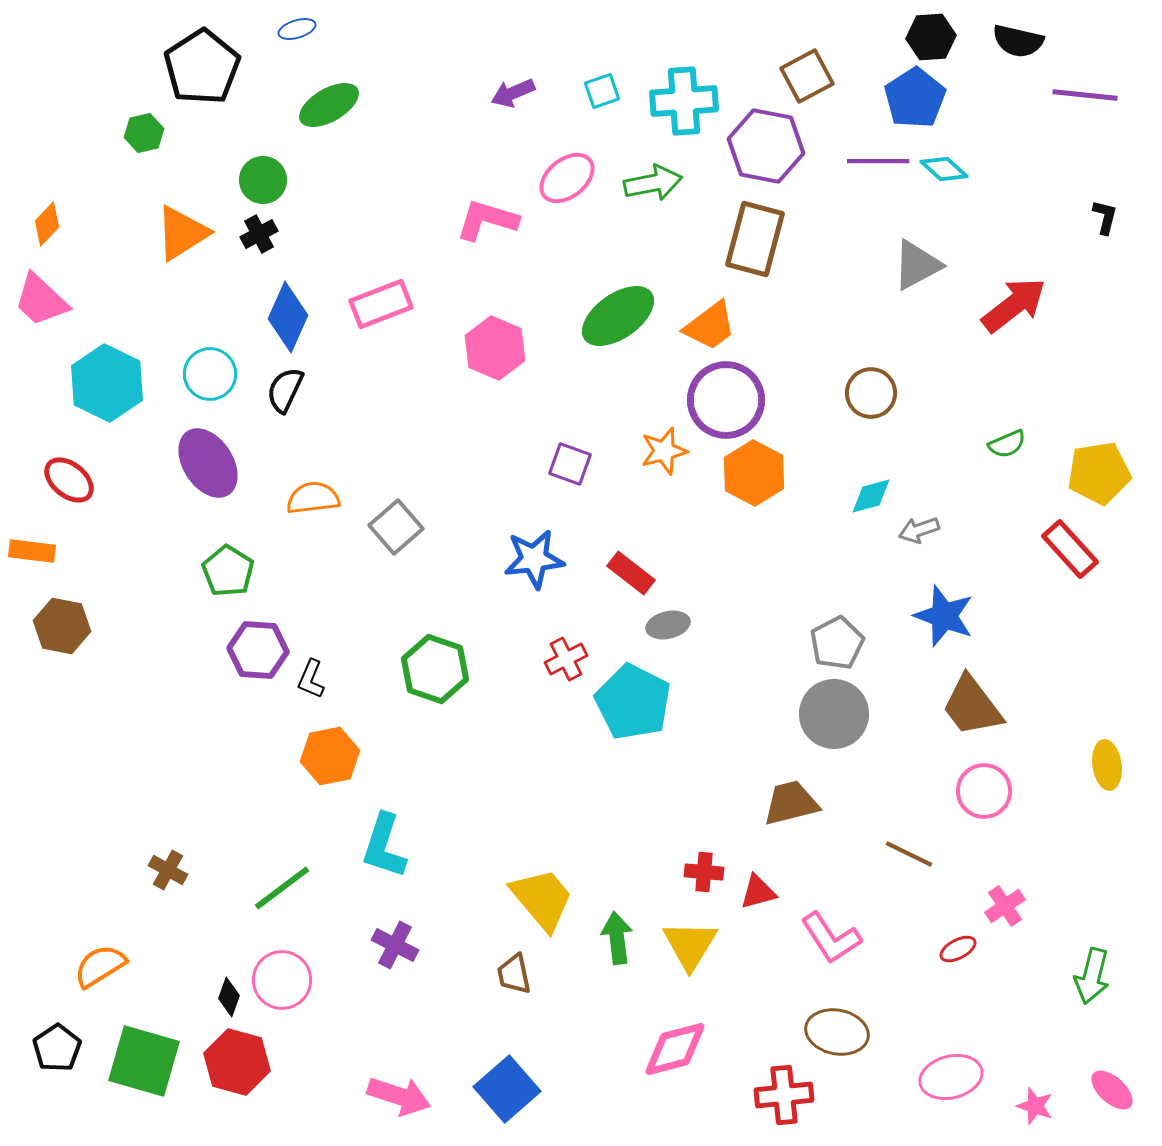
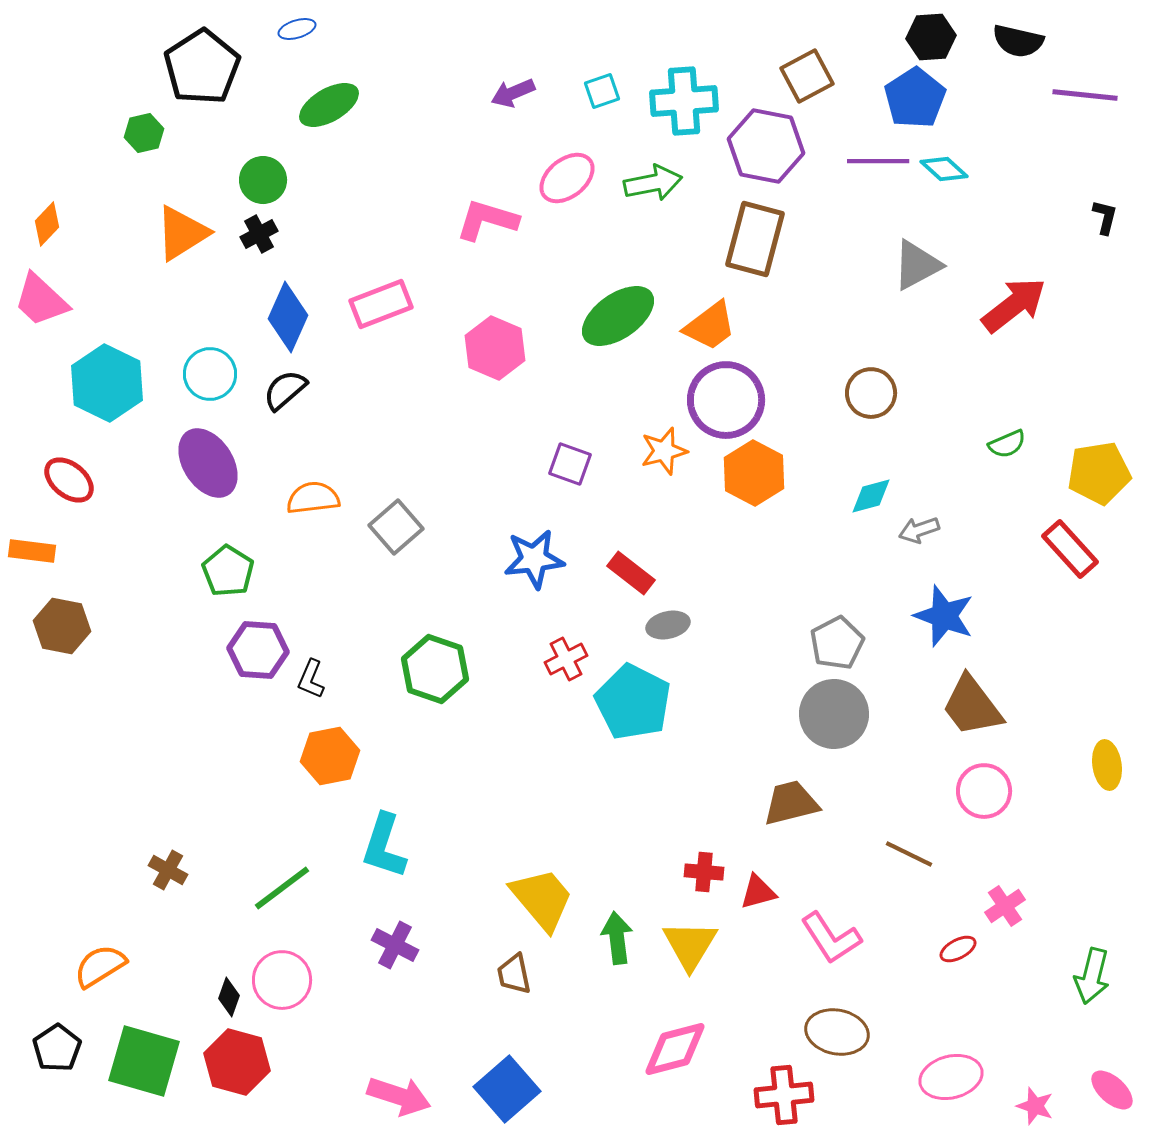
black semicircle at (285, 390): rotated 24 degrees clockwise
